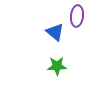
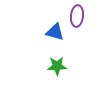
blue triangle: rotated 24 degrees counterclockwise
